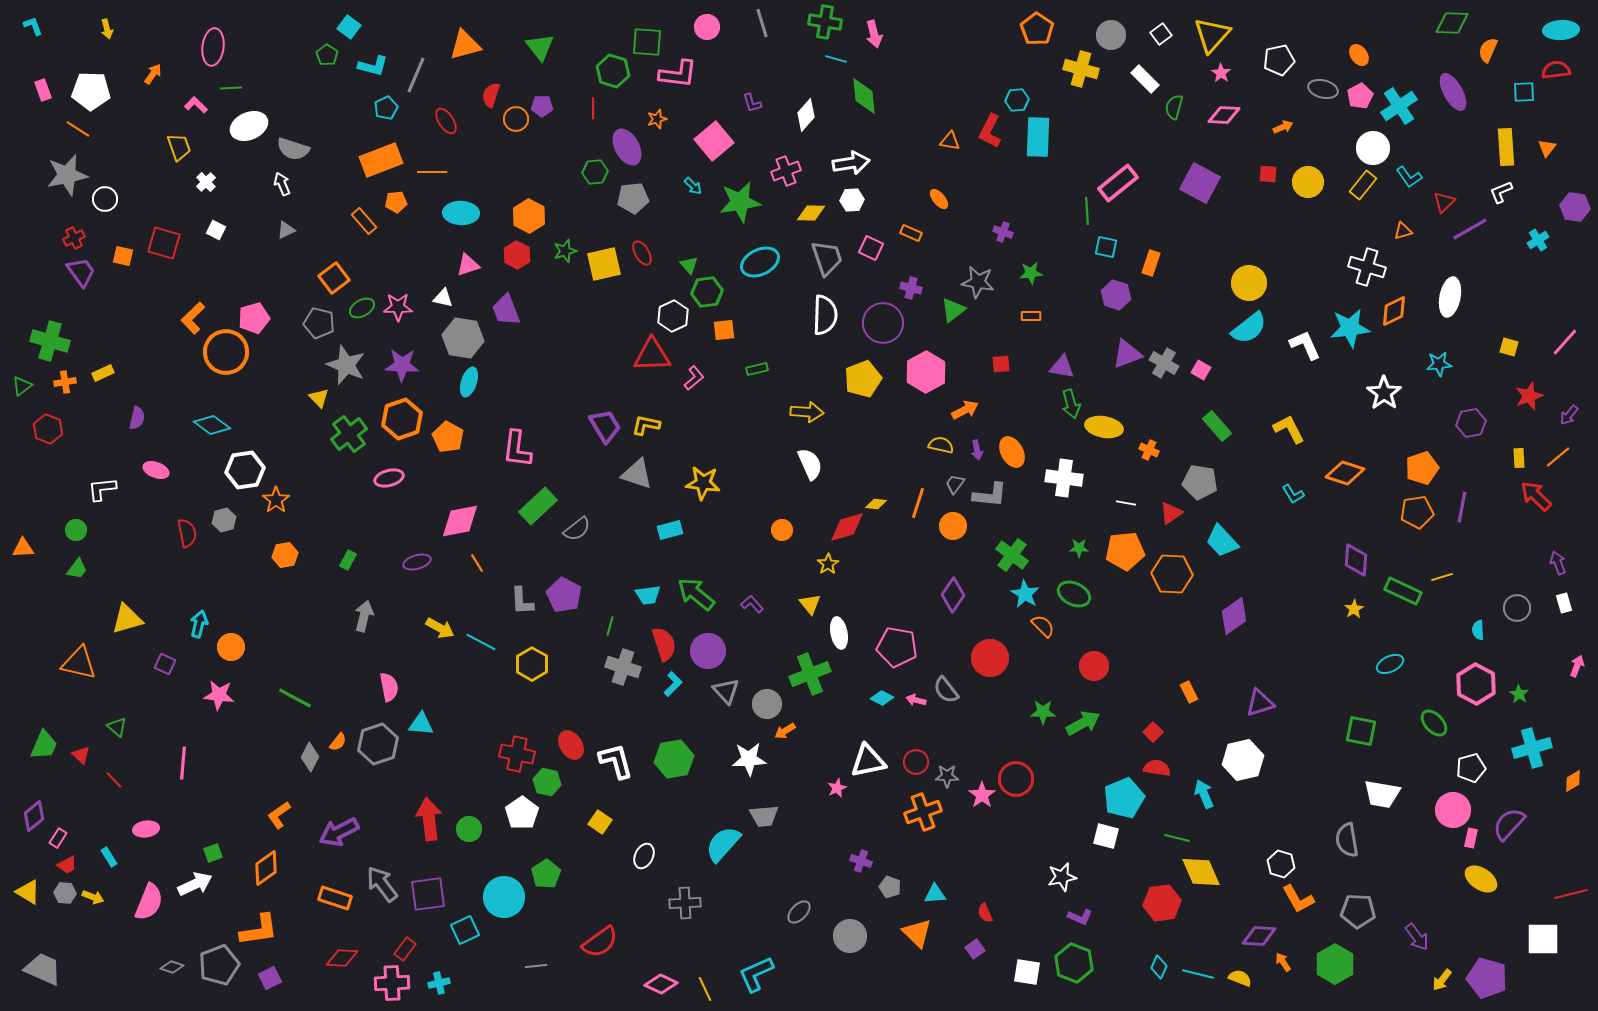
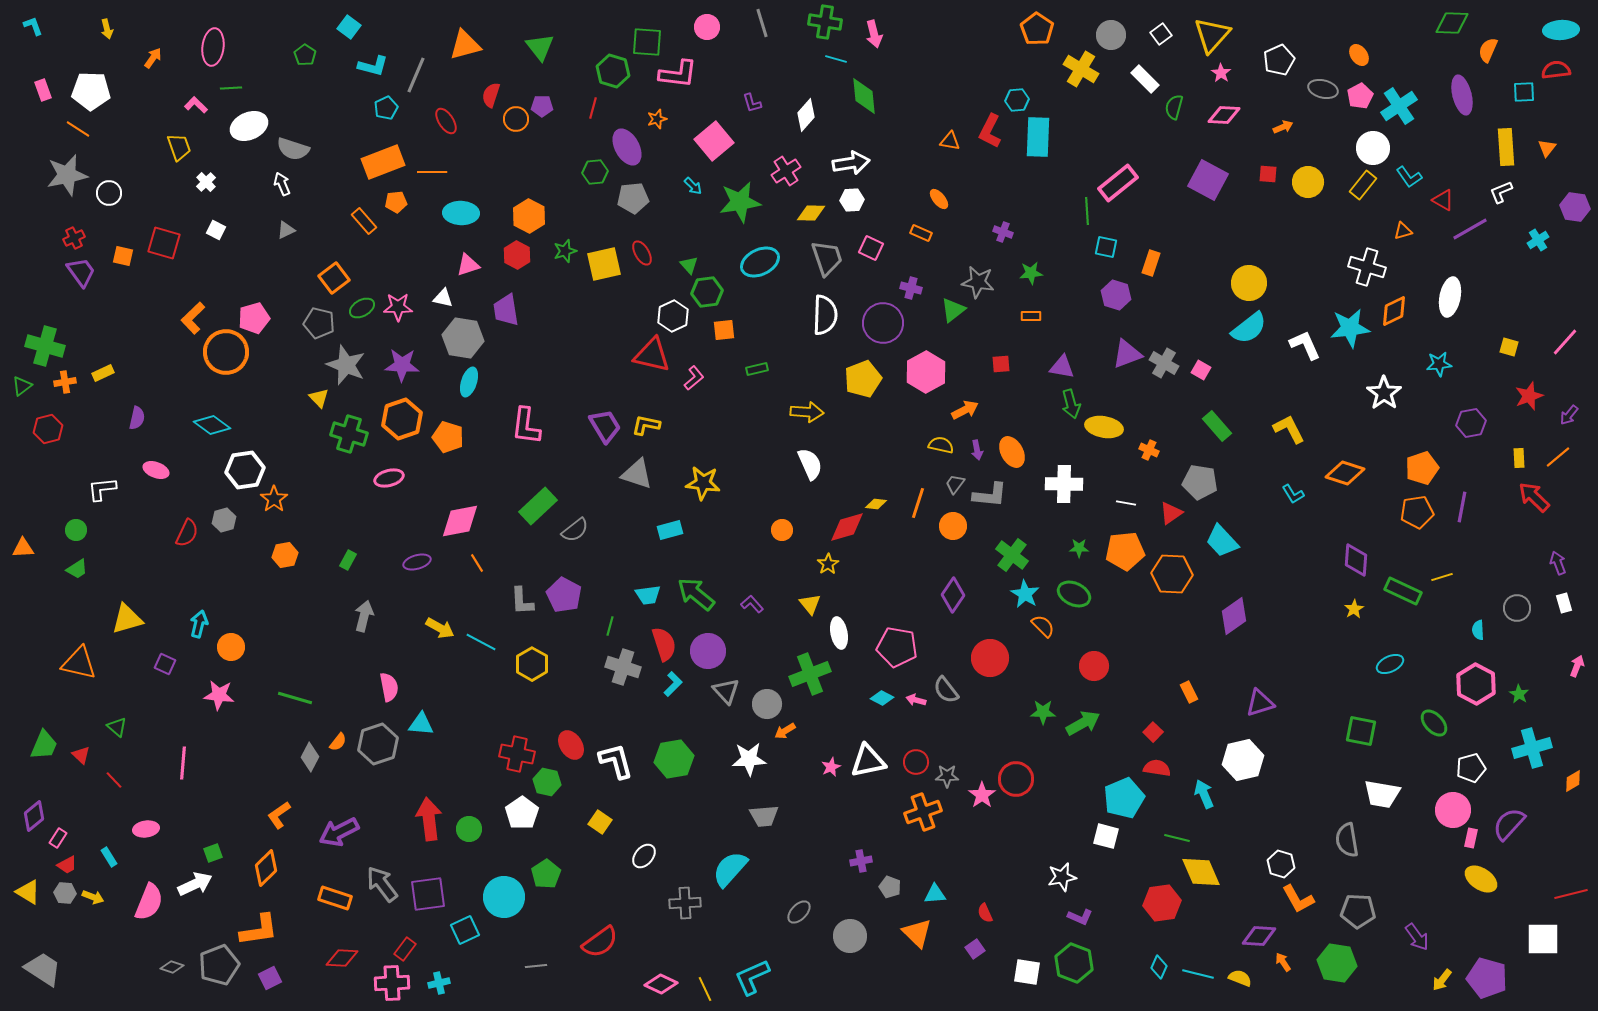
green pentagon at (327, 55): moved 22 px left
white pentagon at (1279, 60): rotated 12 degrees counterclockwise
yellow cross at (1081, 69): rotated 16 degrees clockwise
orange arrow at (153, 74): moved 16 px up
purple ellipse at (1453, 92): moved 9 px right, 3 px down; rotated 15 degrees clockwise
red line at (593, 108): rotated 15 degrees clockwise
orange rectangle at (381, 160): moved 2 px right, 2 px down
pink cross at (786, 171): rotated 12 degrees counterclockwise
purple square at (1200, 183): moved 8 px right, 3 px up
white circle at (105, 199): moved 4 px right, 6 px up
red triangle at (1444, 202): moved 1 px left, 2 px up; rotated 45 degrees counterclockwise
orange rectangle at (911, 233): moved 10 px right
purple trapezoid at (506, 310): rotated 12 degrees clockwise
green cross at (50, 341): moved 5 px left, 5 px down
red triangle at (652, 355): rotated 15 degrees clockwise
red hexagon at (48, 429): rotated 24 degrees clockwise
green cross at (349, 434): rotated 36 degrees counterclockwise
orange pentagon at (448, 437): rotated 12 degrees counterclockwise
pink L-shape at (517, 449): moved 9 px right, 23 px up
white cross at (1064, 478): moved 6 px down; rotated 6 degrees counterclockwise
red arrow at (1536, 496): moved 2 px left, 1 px down
orange star at (276, 500): moved 2 px left, 1 px up
gray semicircle at (577, 529): moved 2 px left, 1 px down
red semicircle at (187, 533): rotated 36 degrees clockwise
green trapezoid at (77, 569): rotated 20 degrees clockwise
green line at (295, 698): rotated 12 degrees counterclockwise
pink star at (837, 788): moved 6 px left, 21 px up
cyan semicircle at (723, 844): moved 7 px right, 25 px down
white ellipse at (644, 856): rotated 15 degrees clockwise
purple cross at (861, 861): rotated 30 degrees counterclockwise
orange diamond at (266, 868): rotated 9 degrees counterclockwise
green hexagon at (1335, 964): moved 2 px right, 1 px up; rotated 21 degrees counterclockwise
gray trapezoid at (43, 969): rotated 9 degrees clockwise
cyan L-shape at (756, 974): moved 4 px left, 3 px down
